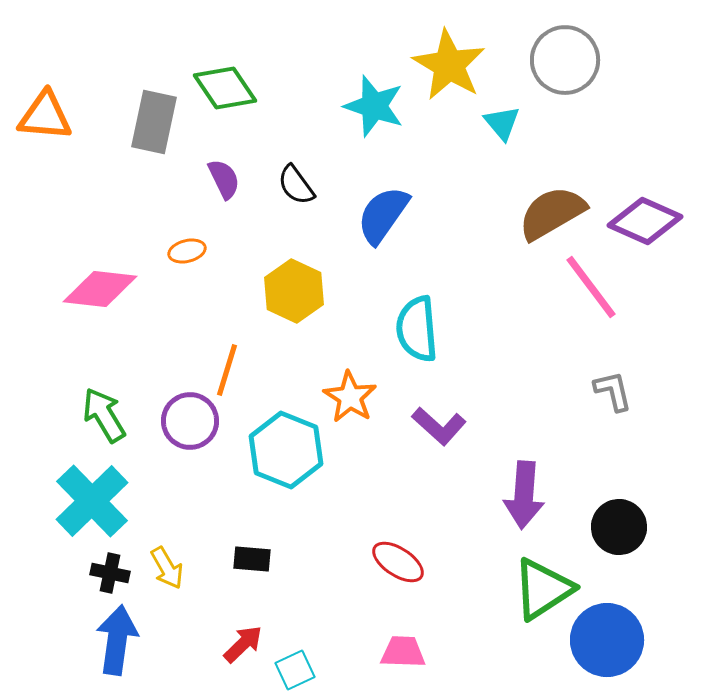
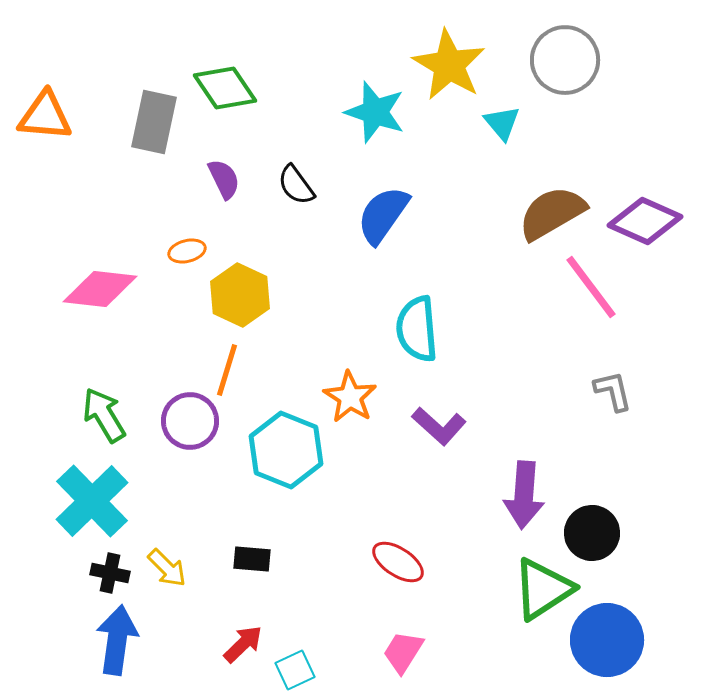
cyan star: moved 1 px right, 6 px down
yellow hexagon: moved 54 px left, 4 px down
black circle: moved 27 px left, 6 px down
yellow arrow: rotated 15 degrees counterclockwise
pink trapezoid: rotated 60 degrees counterclockwise
